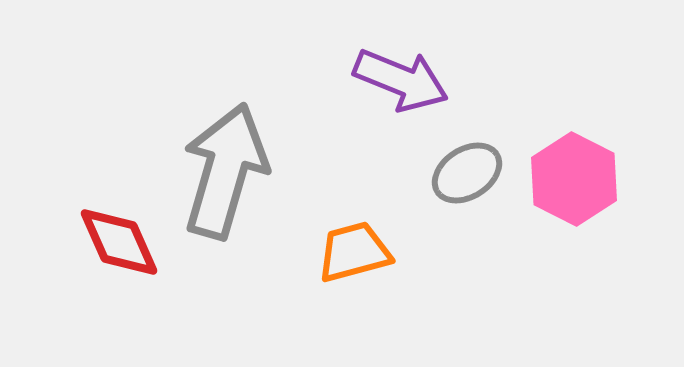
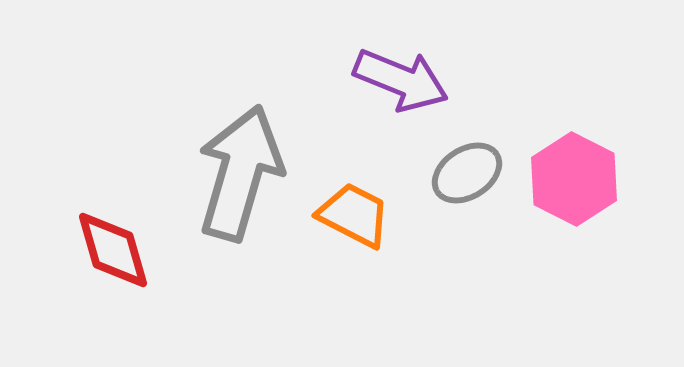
gray arrow: moved 15 px right, 2 px down
red diamond: moved 6 px left, 8 px down; rotated 8 degrees clockwise
orange trapezoid: moved 37 px up; rotated 42 degrees clockwise
